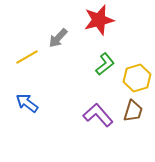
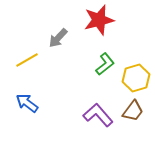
yellow line: moved 3 px down
yellow hexagon: moved 1 px left
brown trapezoid: rotated 20 degrees clockwise
